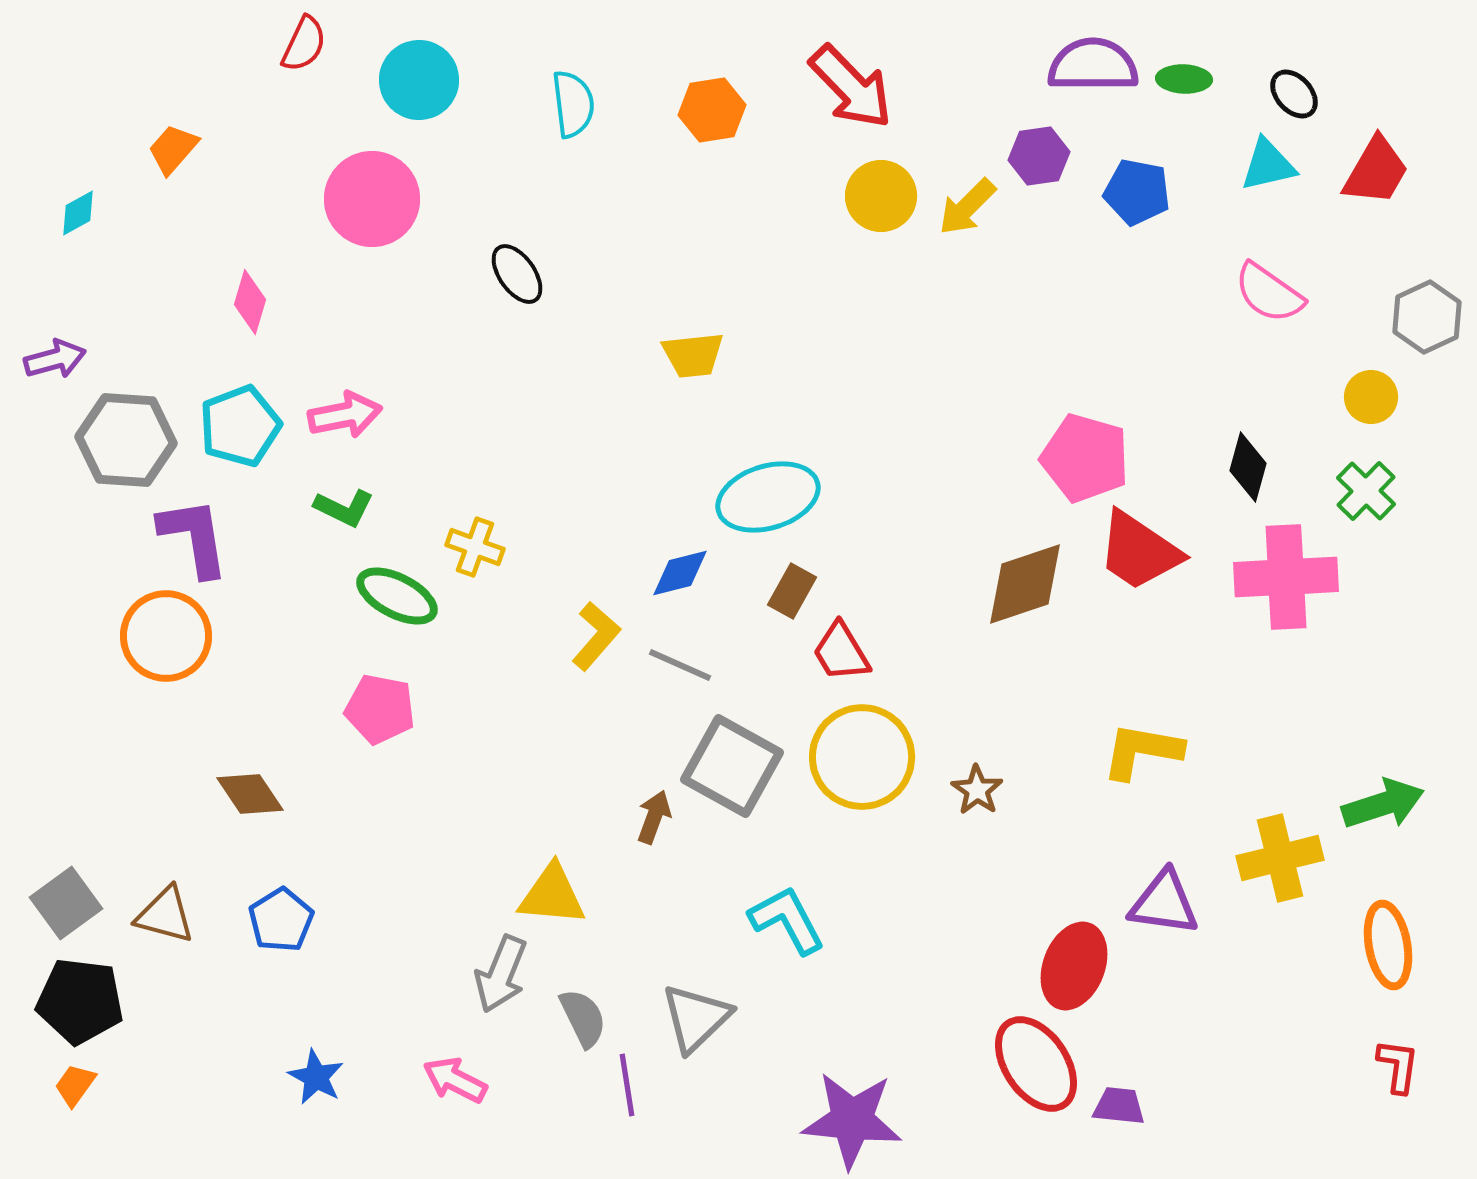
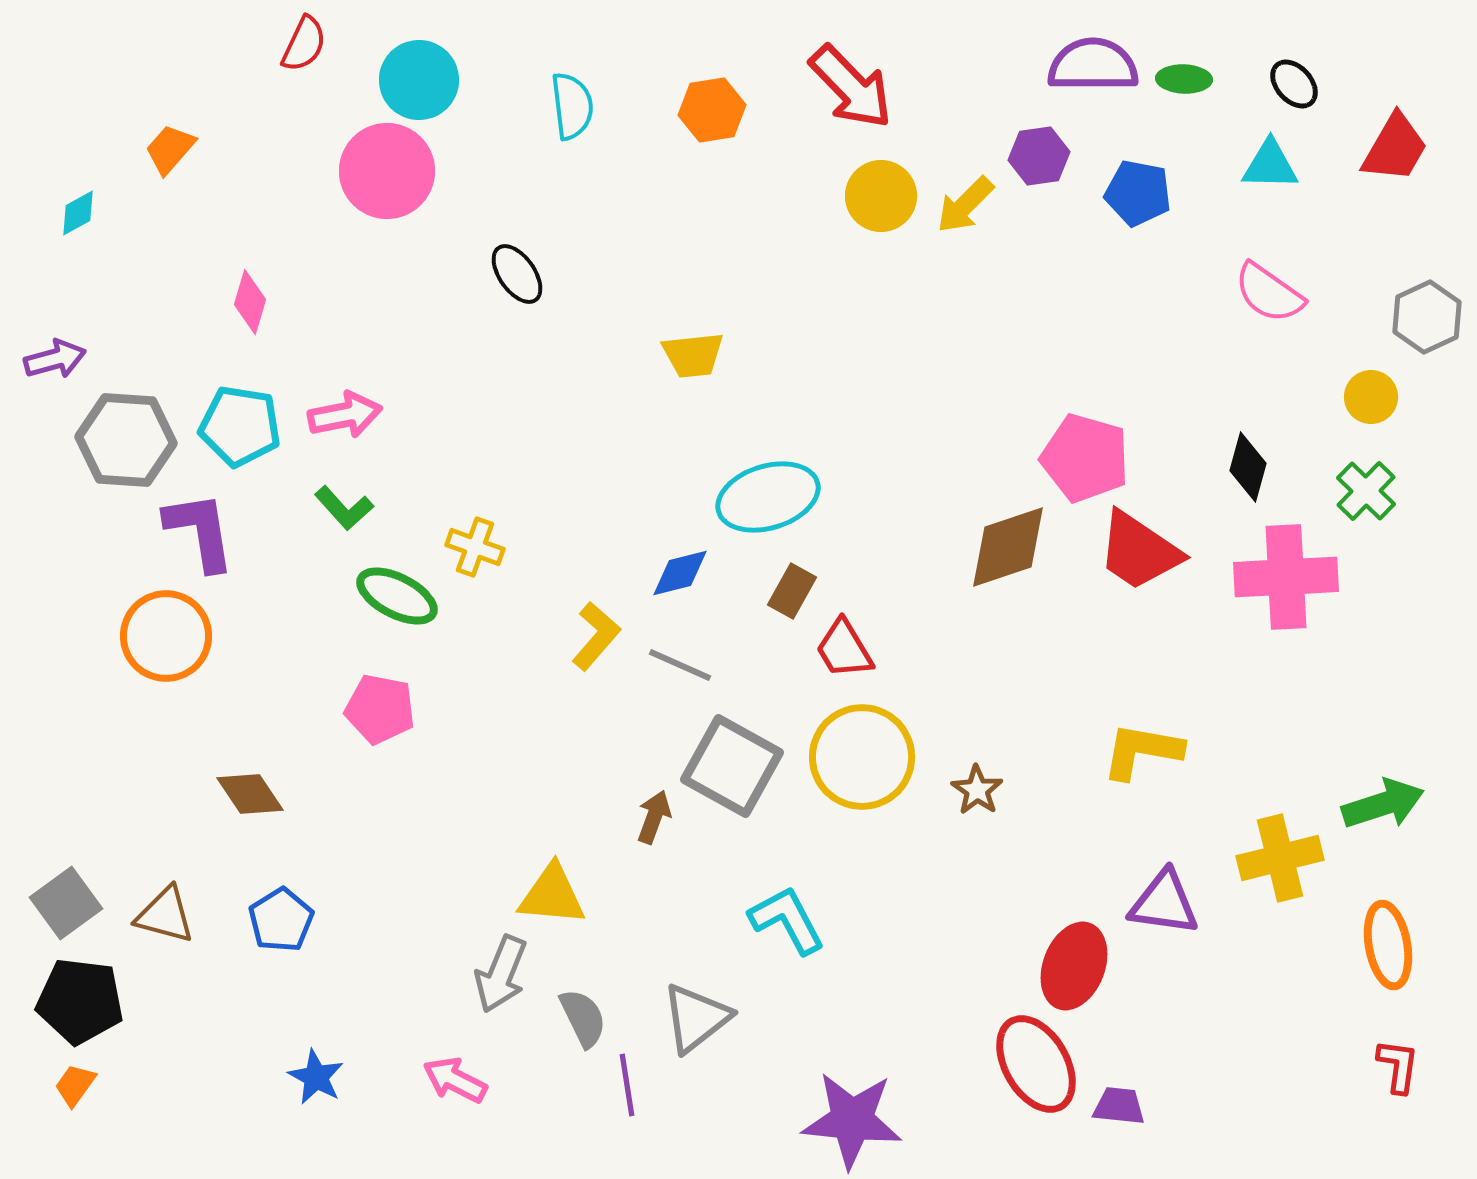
black ellipse at (1294, 94): moved 10 px up
cyan semicircle at (573, 104): moved 1 px left, 2 px down
orange trapezoid at (173, 149): moved 3 px left
cyan triangle at (1268, 165): moved 2 px right; rotated 14 degrees clockwise
red trapezoid at (1376, 171): moved 19 px right, 23 px up
blue pentagon at (1137, 192): moved 1 px right, 1 px down
pink circle at (372, 199): moved 15 px right, 28 px up
yellow arrow at (967, 207): moved 2 px left, 2 px up
cyan pentagon at (240, 426): rotated 30 degrees clockwise
green L-shape at (344, 508): rotated 22 degrees clockwise
purple L-shape at (194, 537): moved 6 px right, 6 px up
brown diamond at (1025, 584): moved 17 px left, 37 px up
red trapezoid at (841, 652): moved 3 px right, 3 px up
gray triangle at (696, 1018): rotated 6 degrees clockwise
red ellipse at (1036, 1064): rotated 4 degrees clockwise
